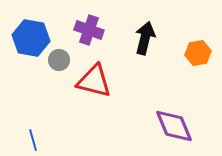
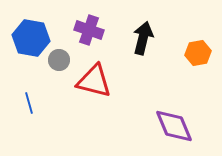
black arrow: moved 2 px left
blue line: moved 4 px left, 37 px up
